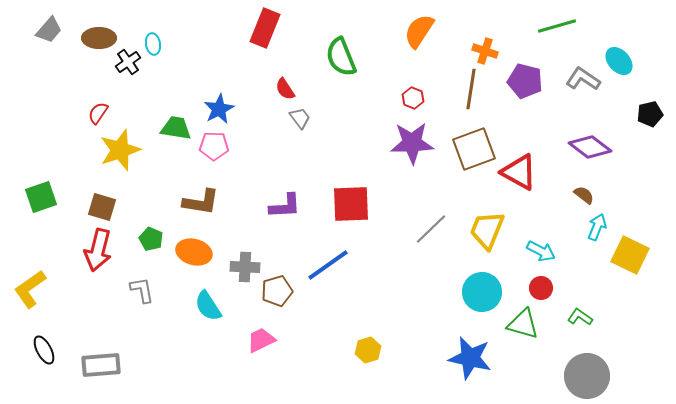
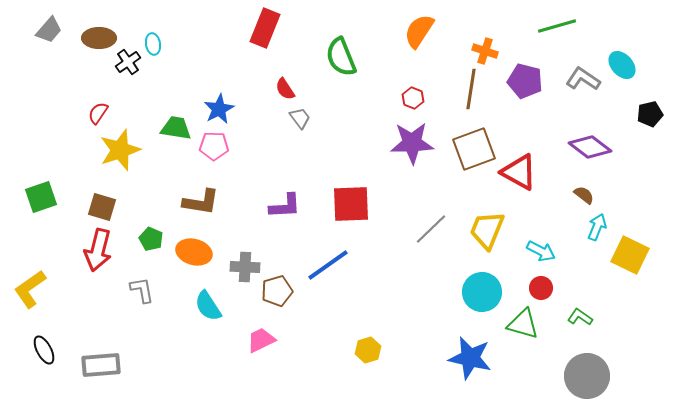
cyan ellipse at (619, 61): moved 3 px right, 4 px down
